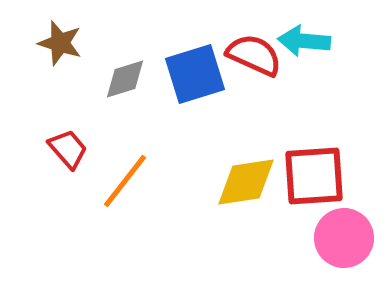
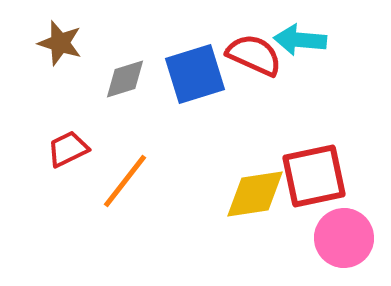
cyan arrow: moved 4 px left, 1 px up
red trapezoid: rotated 75 degrees counterclockwise
red square: rotated 8 degrees counterclockwise
yellow diamond: moved 9 px right, 12 px down
